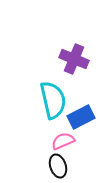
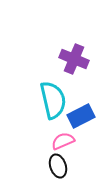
blue rectangle: moved 1 px up
